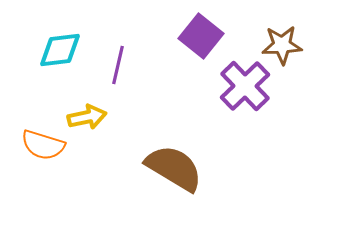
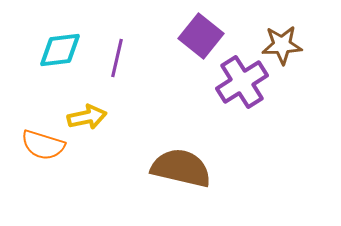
purple line: moved 1 px left, 7 px up
purple cross: moved 3 px left, 4 px up; rotated 12 degrees clockwise
brown semicircle: moved 7 px right; rotated 18 degrees counterclockwise
